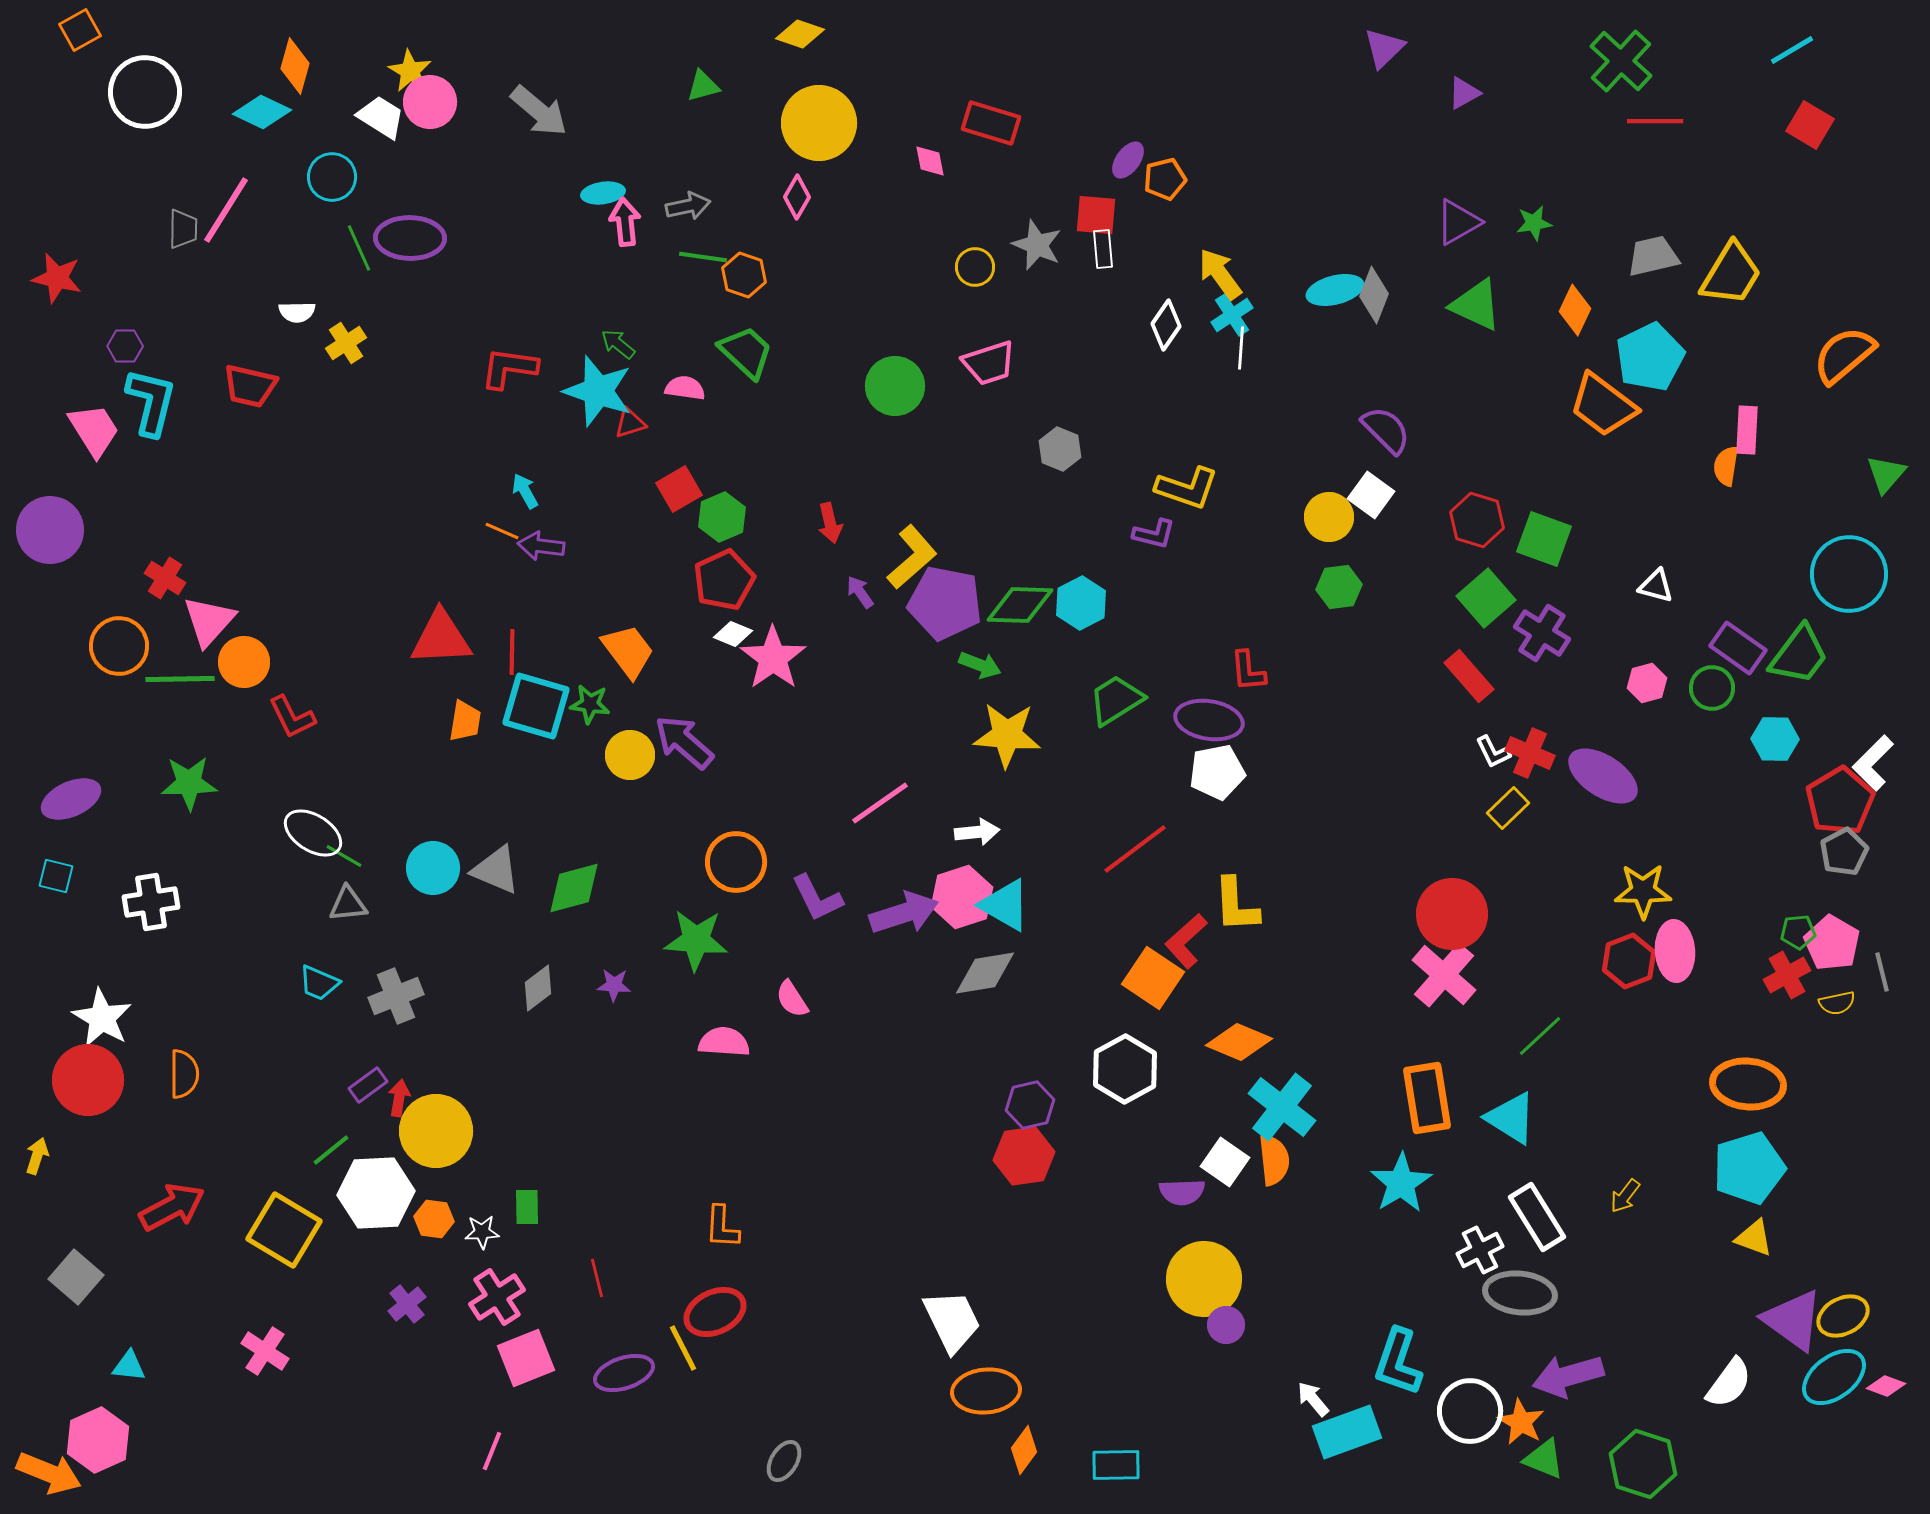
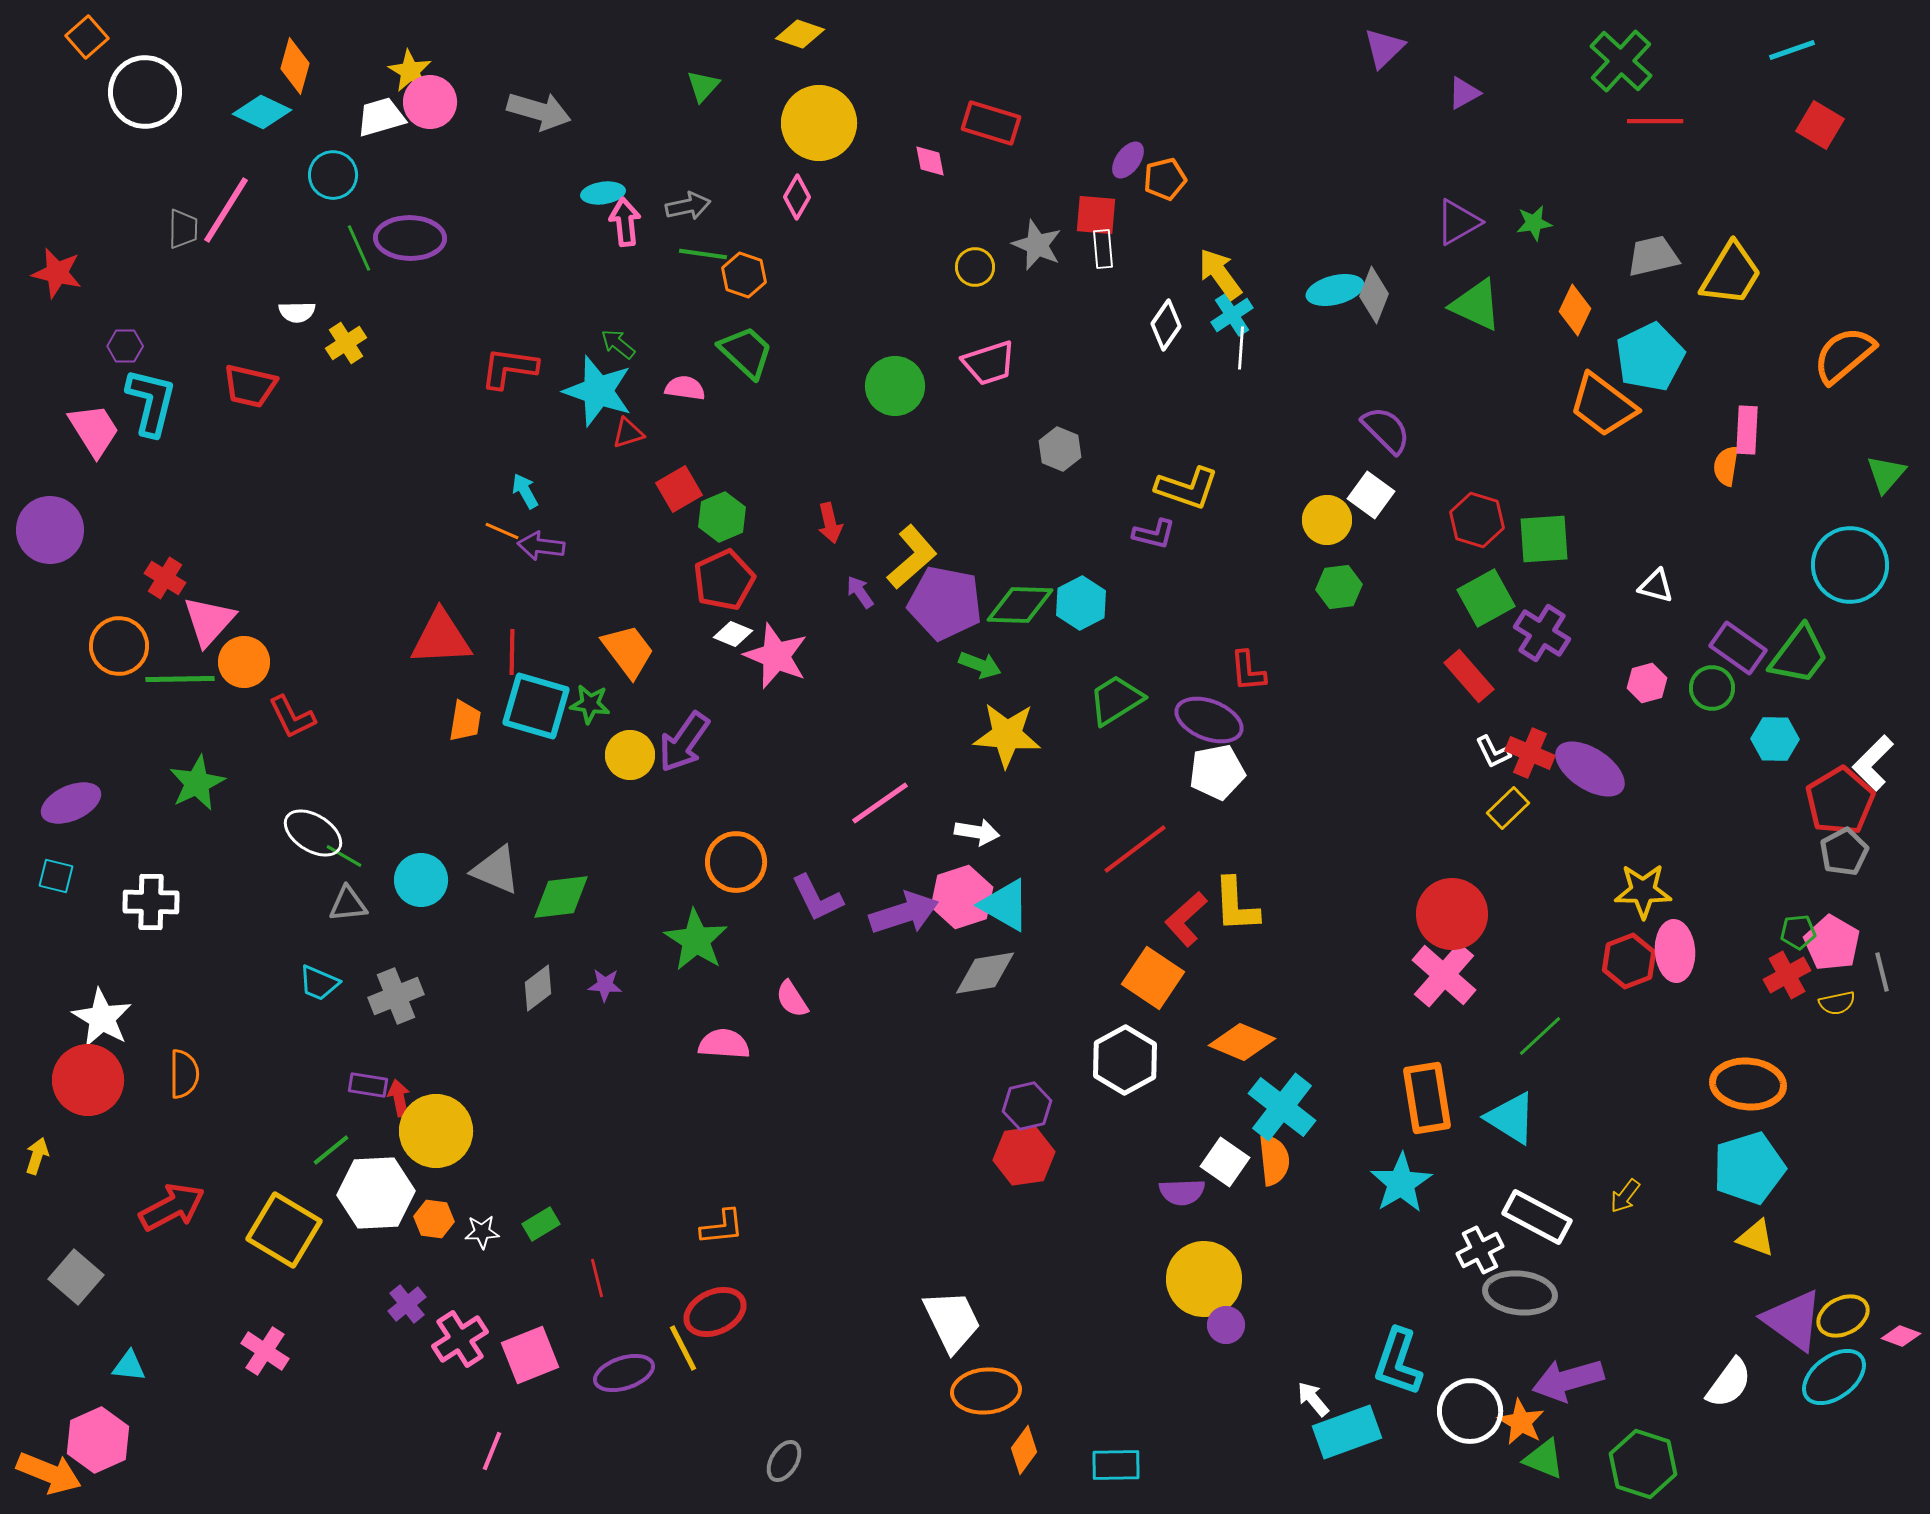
orange square at (80, 30): moved 7 px right, 7 px down; rotated 12 degrees counterclockwise
cyan line at (1792, 50): rotated 12 degrees clockwise
green triangle at (703, 86): rotated 33 degrees counterclockwise
gray arrow at (539, 111): rotated 24 degrees counterclockwise
white trapezoid at (381, 117): rotated 48 degrees counterclockwise
red square at (1810, 125): moved 10 px right
cyan circle at (332, 177): moved 1 px right, 2 px up
green line at (703, 257): moved 3 px up
red star at (57, 278): moved 5 px up
red triangle at (630, 423): moved 2 px left, 10 px down
yellow circle at (1329, 517): moved 2 px left, 3 px down
green square at (1544, 539): rotated 24 degrees counterclockwise
cyan circle at (1849, 574): moved 1 px right, 9 px up
green square at (1486, 598): rotated 12 degrees clockwise
pink star at (773, 658): moved 3 px right, 2 px up; rotated 14 degrees counterclockwise
purple ellipse at (1209, 720): rotated 12 degrees clockwise
purple arrow at (684, 742): rotated 96 degrees counterclockwise
purple ellipse at (1603, 776): moved 13 px left, 7 px up
green star at (189, 783): moved 8 px right; rotated 24 degrees counterclockwise
purple ellipse at (71, 799): moved 4 px down
white arrow at (977, 832): rotated 15 degrees clockwise
cyan circle at (433, 868): moved 12 px left, 12 px down
green diamond at (574, 888): moved 13 px left, 9 px down; rotated 8 degrees clockwise
white cross at (151, 902): rotated 10 degrees clockwise
green star at (696, 940): rotated 28 degrees clockwise
red L-shape at (1186, 941): moved 22 px up
purple star at (614, 985): moved 9 px left
pink semicircle at (724, 1042): moved 2 px down
orange diamond at (1239, 1042): moved 3 px right
white hexagon at (1125, 1069): moved 9 px up
purple rectangle at (368, 1085): rotated 45 degrees clockwise
red arrow at (399, 1098): rotated 21 degrees counterclockwise
purple hexagon at (1030, 1105): moved 3 px left, 1 px down
green rectangle at (527, 1207): moved 14 px right, 17 px down; rotated 60 degrees clockwise
white rectangle at (1537, 1217): rotated 30 degrees counterclockwise
orange L-shape at (722, 1227): rotated 99 degrees counterclockwise
yellow triangle at (1754, 1238): moved 2 px right
pink cross at (497, 1297): moved 37 px left, 42 px down
pink square at (526, 1358): moved 4 px right, 3 px up
purple arrow at (1568, 1376): moved 4 px down
pink diamond at (1886, 1386): moved 15 px right, 50 px up
